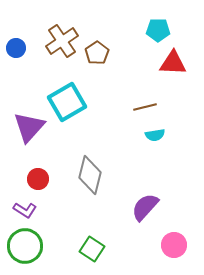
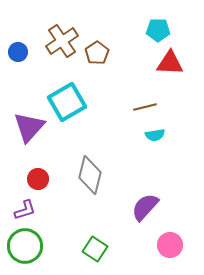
blue circle: moved 2 px right, 4 px down
red triangle: moved 3 px left
purple L-shape: rotated 50 degrees counterclockwise
pink circle: moved 4 px left
green square: moved 3 px right
